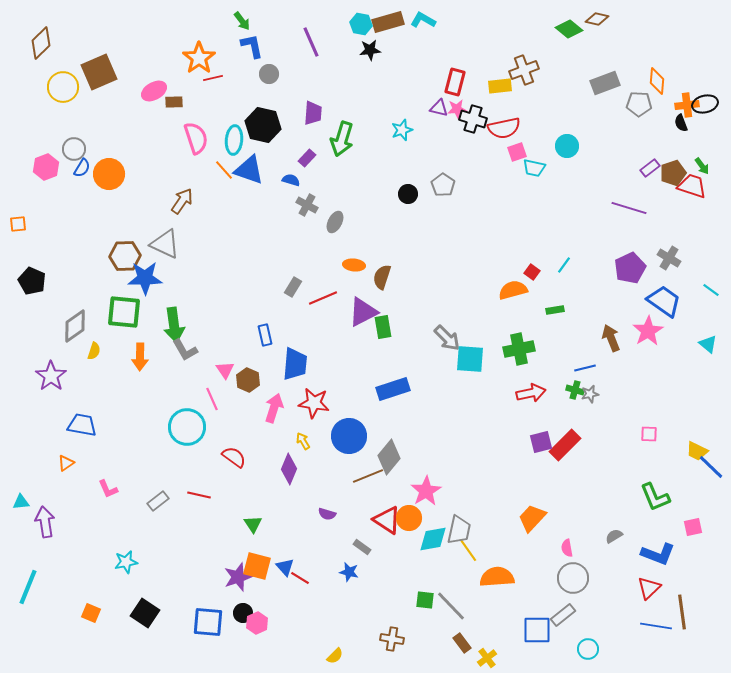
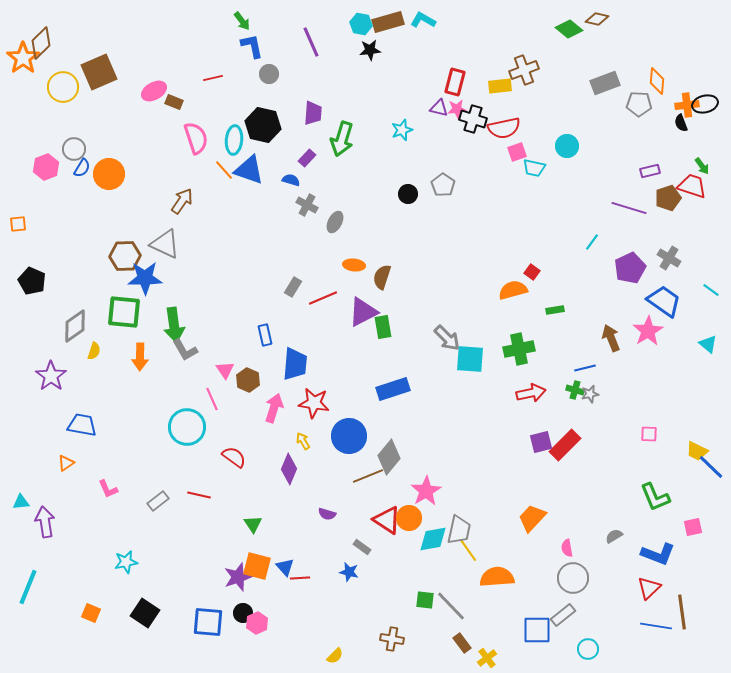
orange star at (199, 58): moved 176 px left
brown rectangle at (174, 102): rotated 24 degrees clockwise
purple rectangle at (650, 168): moved 3 px down; rotated 24 degrees clockwise
brown pentagon at (673, 173): moved 5 px left, 25 px down
cyan line at (564, 265): moved 28 px right, 23 px up
red line at (300, 578): rotated 36 degrees counterclockwise
